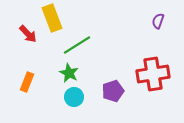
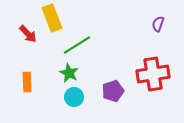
purple semicircle: moved 3 px down
orange rectangle: rotated 24 degrees counterclockwise
